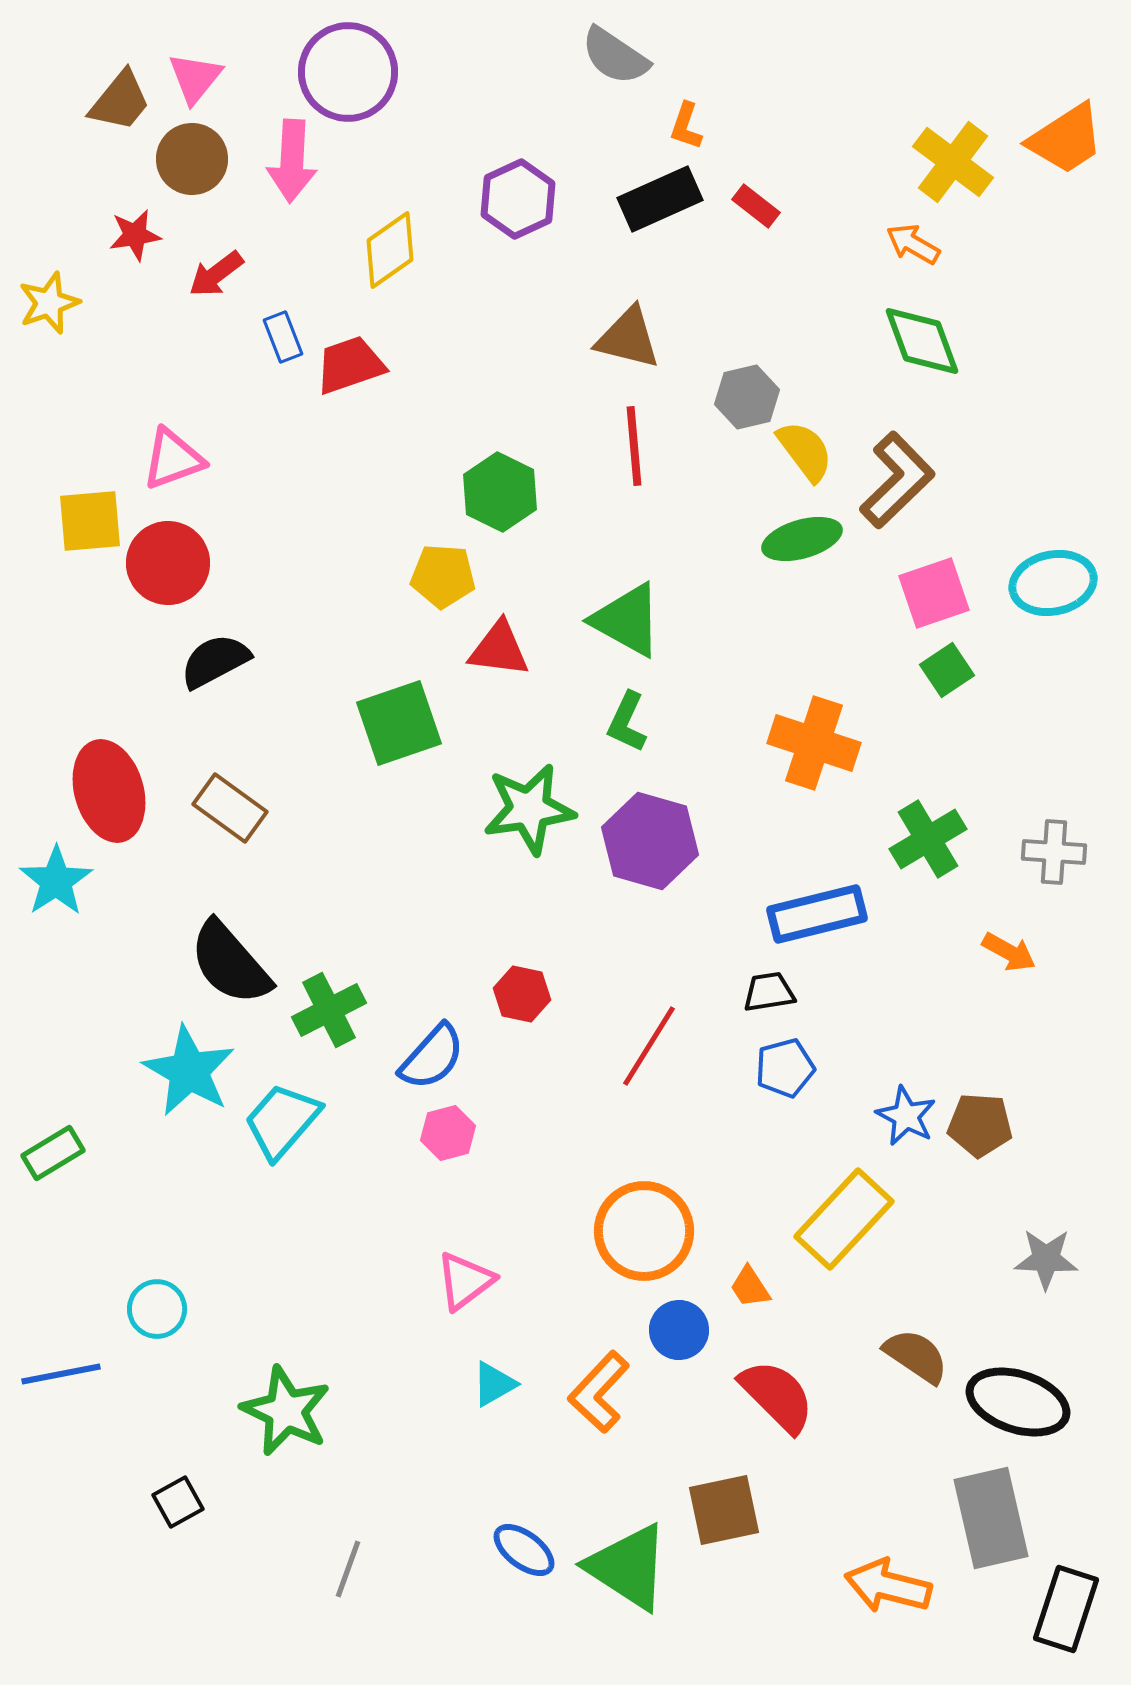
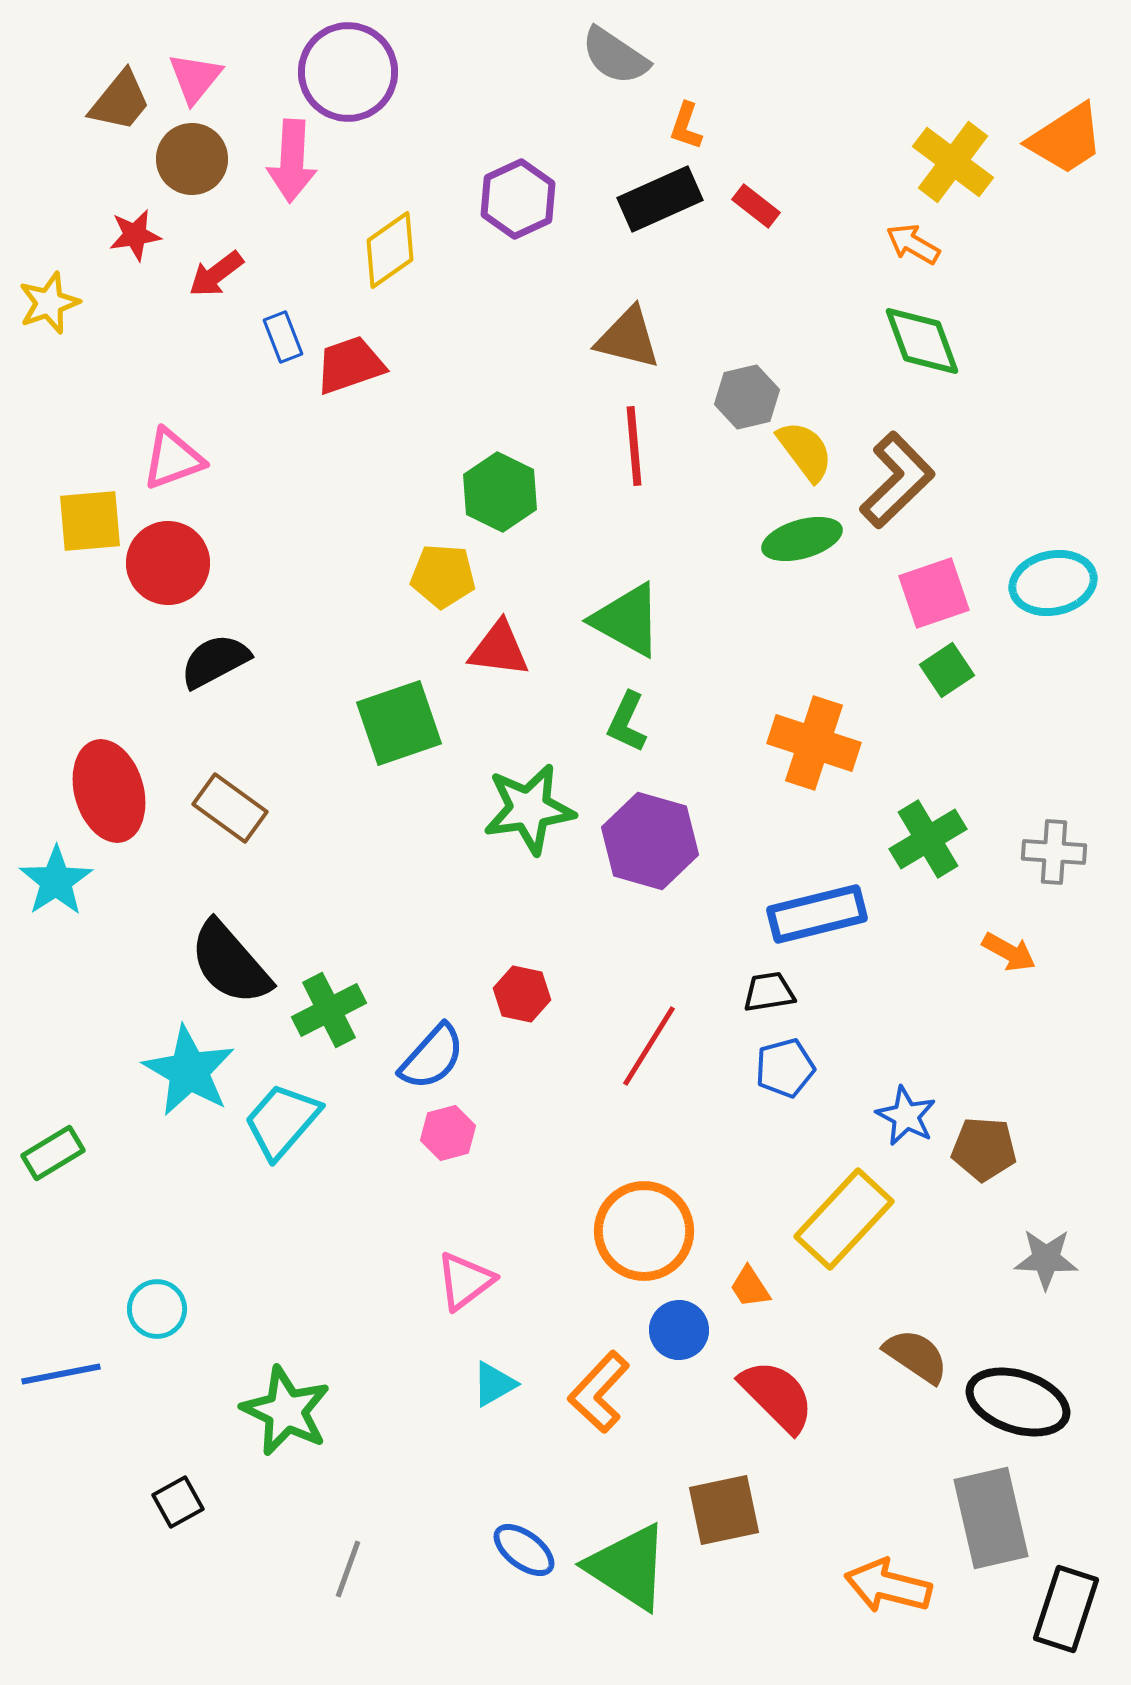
brown pentagon at (980, 1125): moved 4 px right, 24 px down
